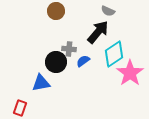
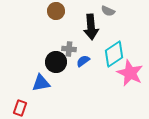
black arrow: moved 7 px left, 5 px up; rotated 135 degrees clockwise
pink star: rotated 12 degrees counterclockwise
